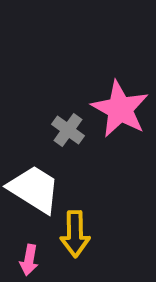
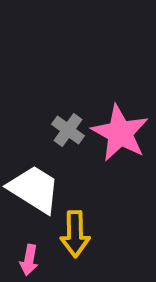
pink star: moved 24 px down
